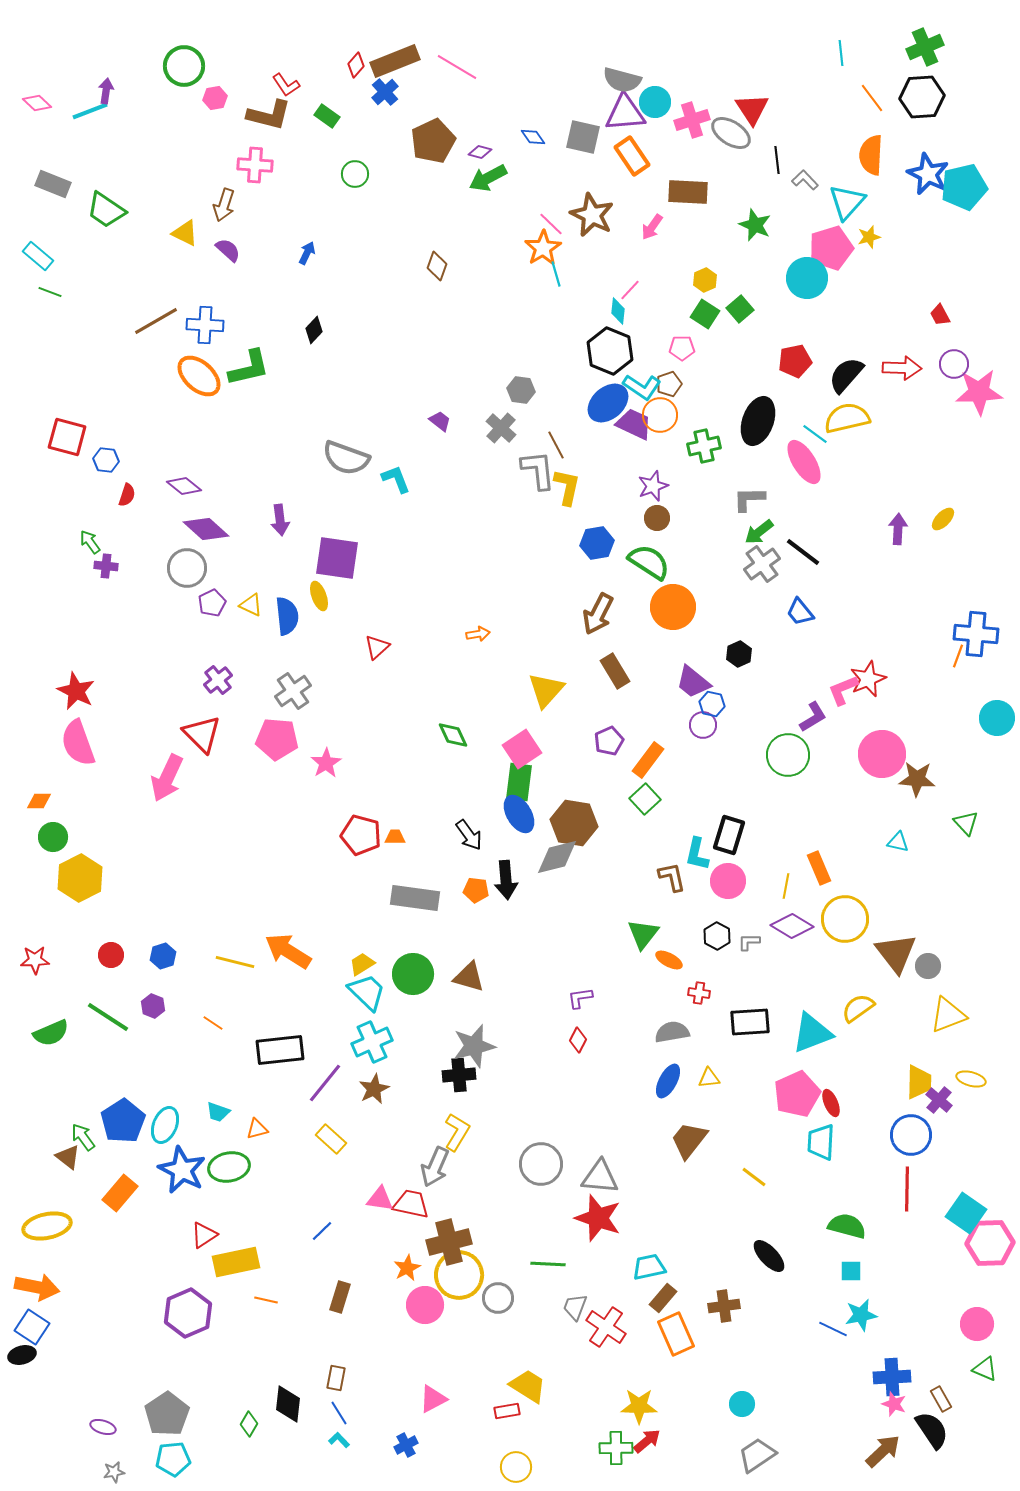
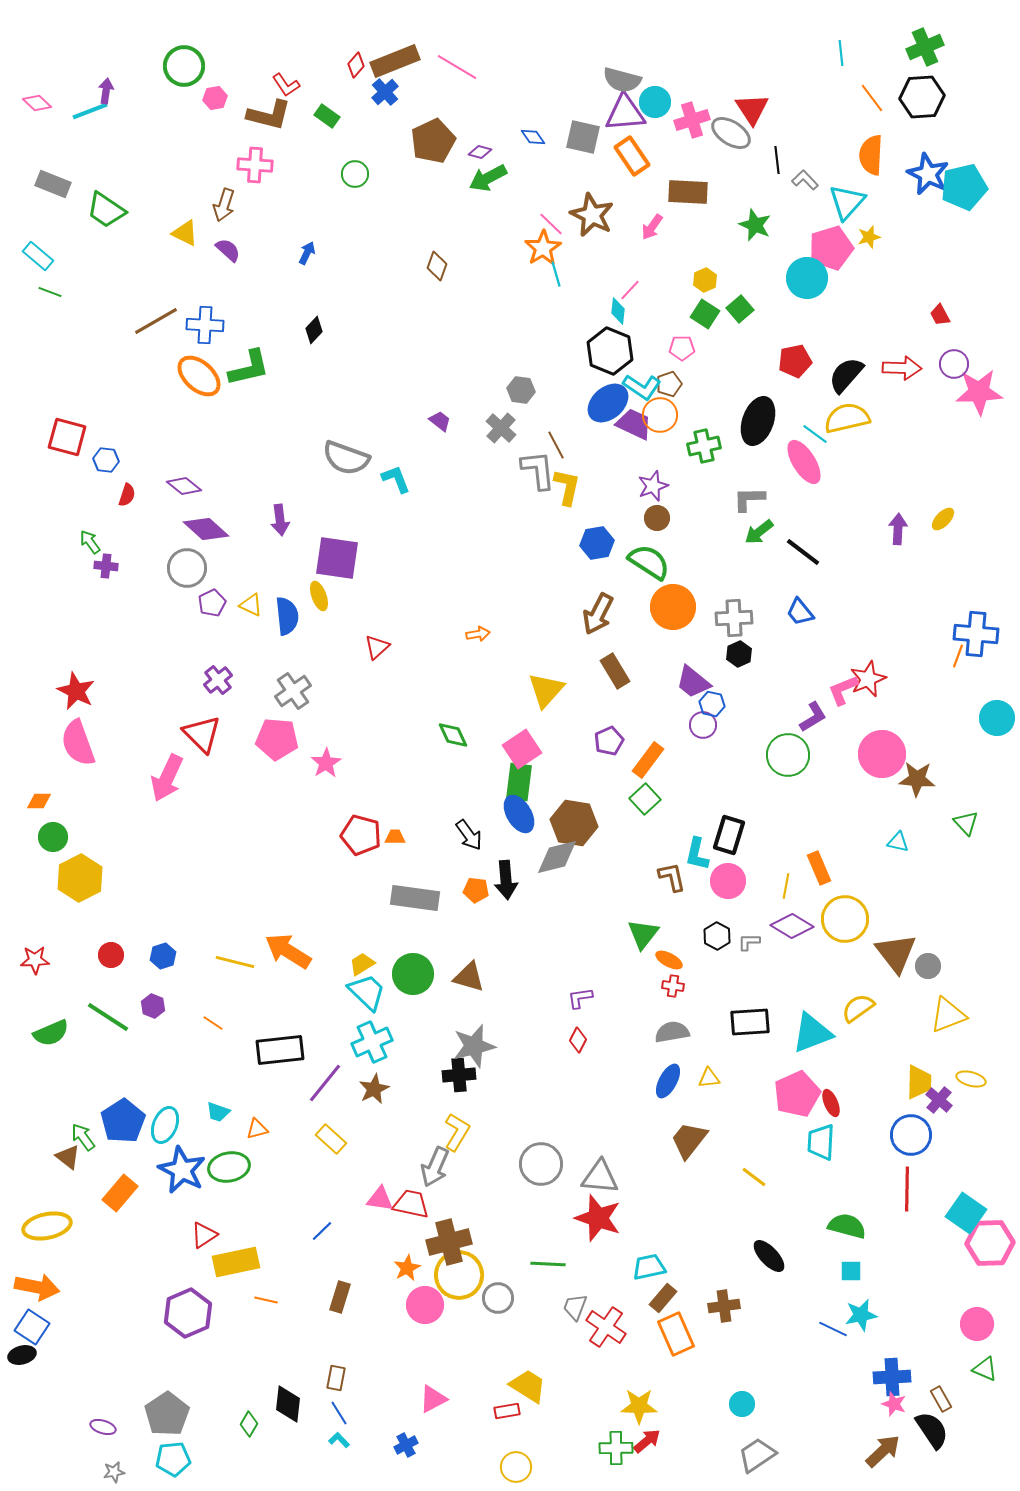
gray cross at (762, 564): moved 28 px left, 54 px down; rotated 33 degrees clockwise
red cross at (699, 993): moved 26 px left, 7 px up
